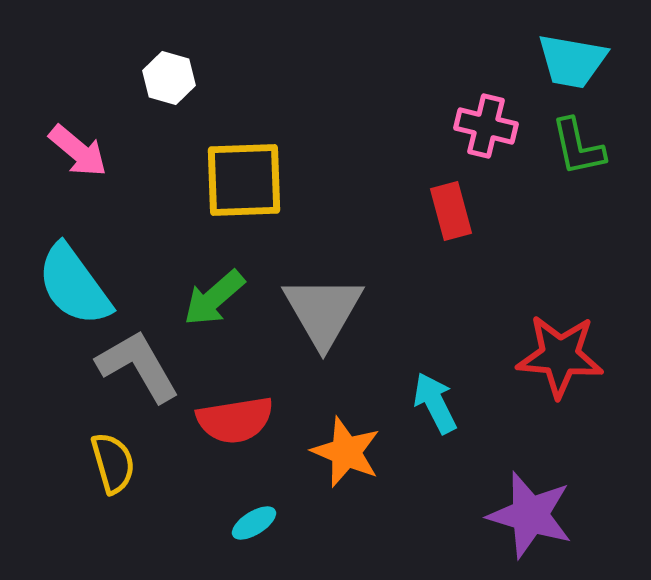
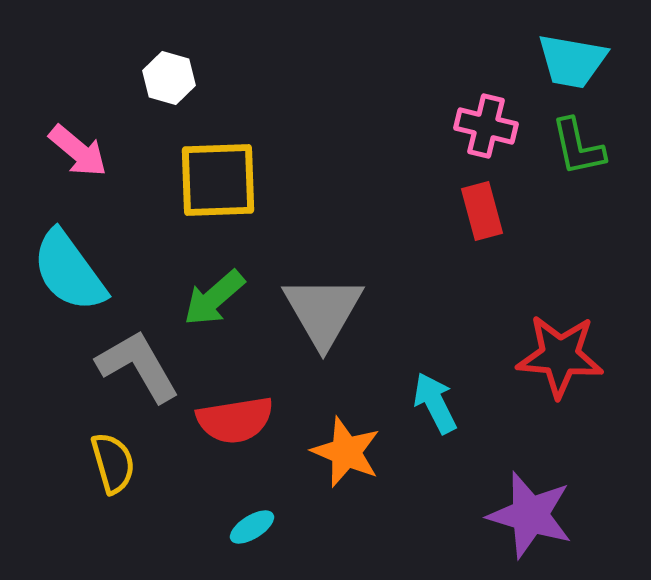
yellow square: moved 26 px left
red rectangle: moved 31 px right
cyan semicircle: moved 5 px left, 14 px up
cyan ellipse: moved 2 px left, 4 px down
